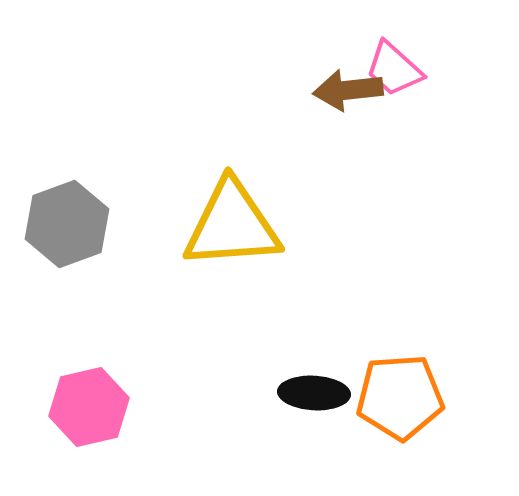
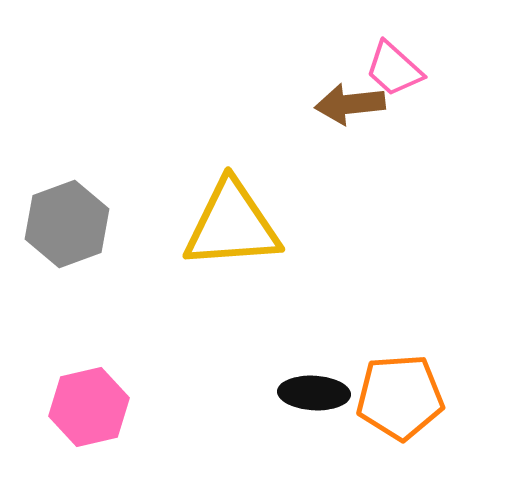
brown arrow: moved 2 px right, 14 px down
